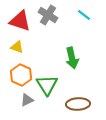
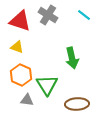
gray triangle: rotated 32 degrees clockwise
brown ellipse: moved 1 px left
